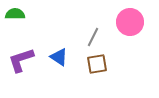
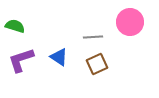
green semicircle: moved 12 px down; rotated 18 degrees clockwise
gray line: rotated 60 degrees clockwise
brown square: rotated 15 degrees counterclockwise
